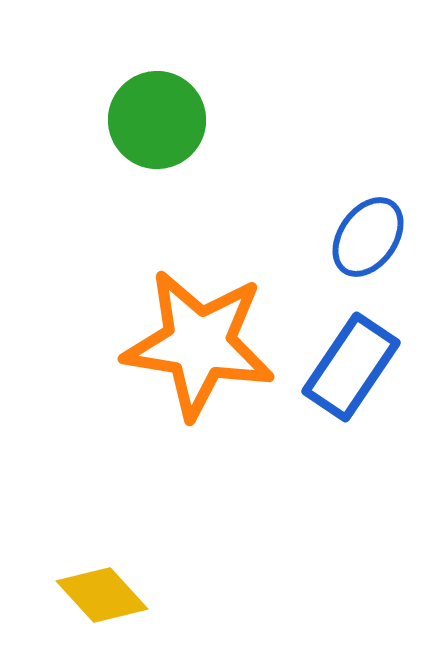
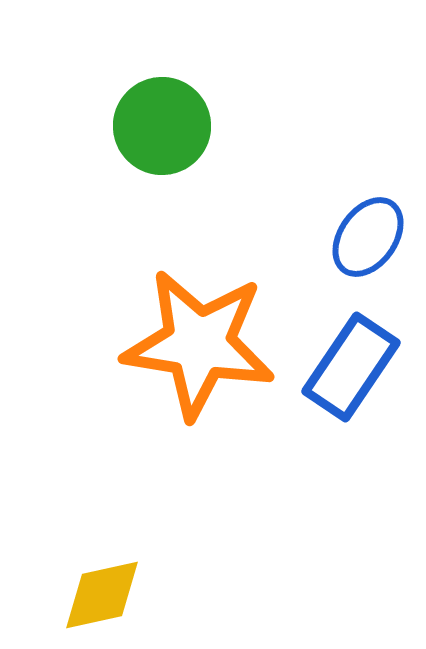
green circle: moved 5 px right, 6 px down
yellow diamond: rotated 60 degrees counterclockwise
